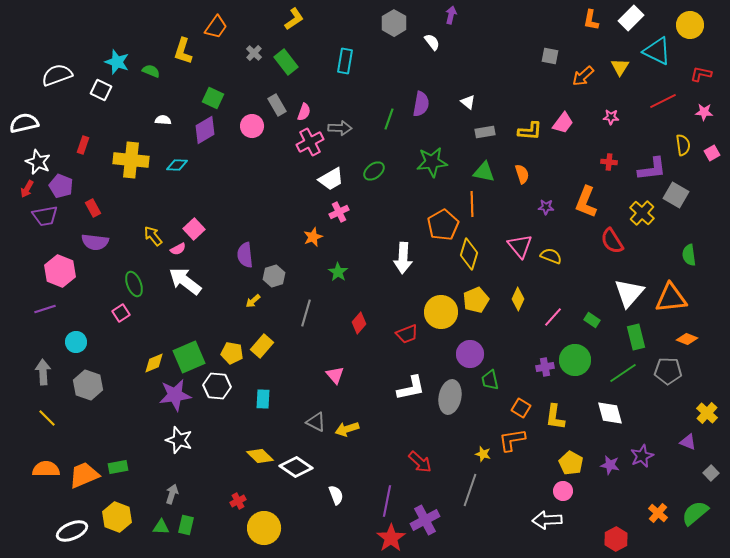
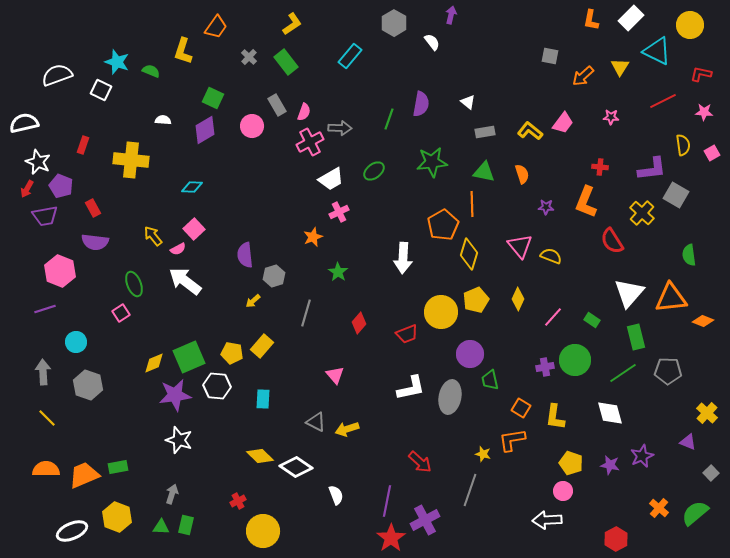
yellow L-shape at (294, 19): moved 2 px left, 5 px down
gray cross at (254, 53): moved 5 px left, 4 px down
cyan rectangle at (345, 61): moved 5 px right, 5 px up; rotated 30 degrees clockwise
yellow L-shape at (530, 131): rotated 145 degrees counterclockwise
red cross at (609, 162): moved 9 px left, 5 px down
cyan diamond at (177, 165): moved 15 px right, 22 px down
orange diamond at (687, 339): moved 16 px right, 18 px up
yellow pentagon at (571, 463): rotated 10 degrees counterclockwise
orange cross at (658, 513): moved 1 px right, 5 px up
yellow circle at (264, 528): moved 1 px left, 3 px down
